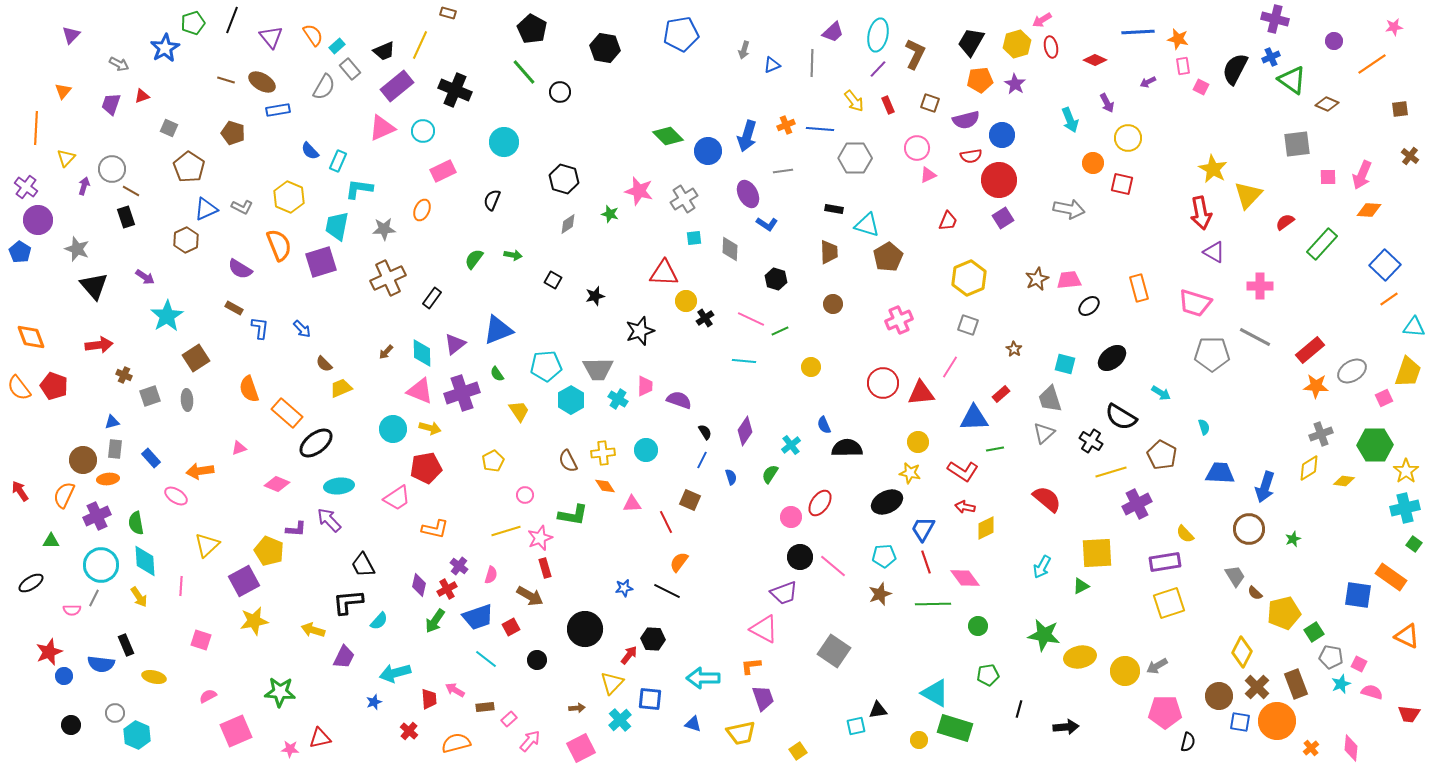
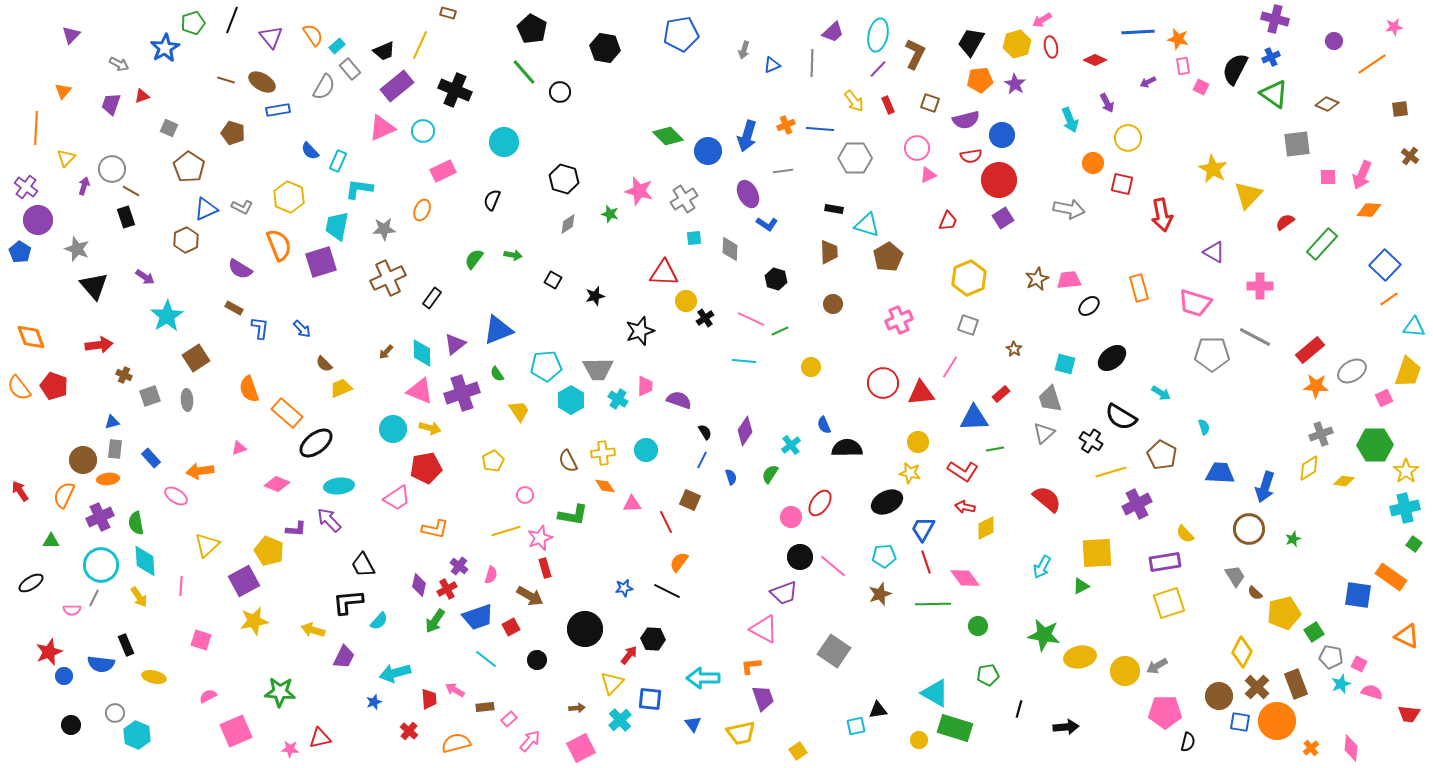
green triangle at (1292, 80): moved 18 px left, 14 px down
red arrow at (1201, 213): moved 39 px left, 2 px down
purple cross at (97, 516): moved 3 px right, 1 px down
blue triangle at (693, 724): rotated 36 degrees clockwise
